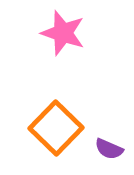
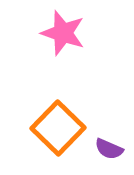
orange square: moved 2 px right
